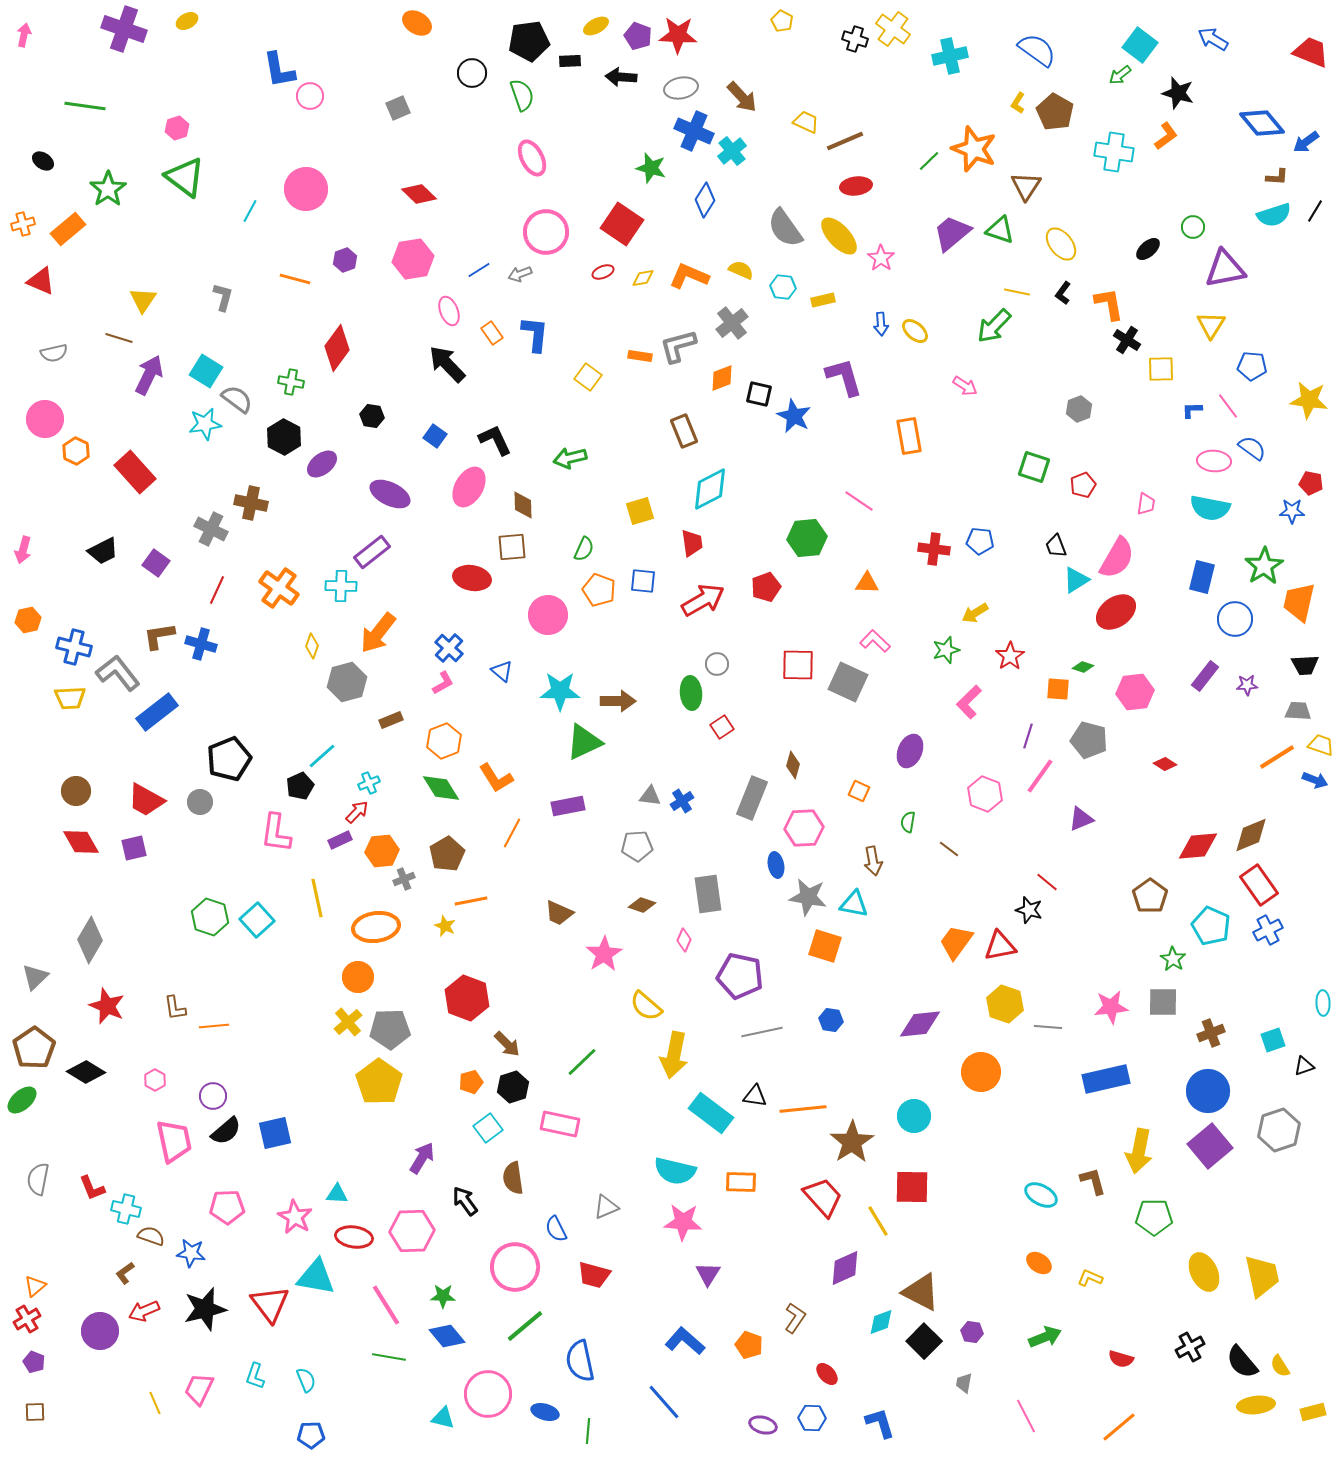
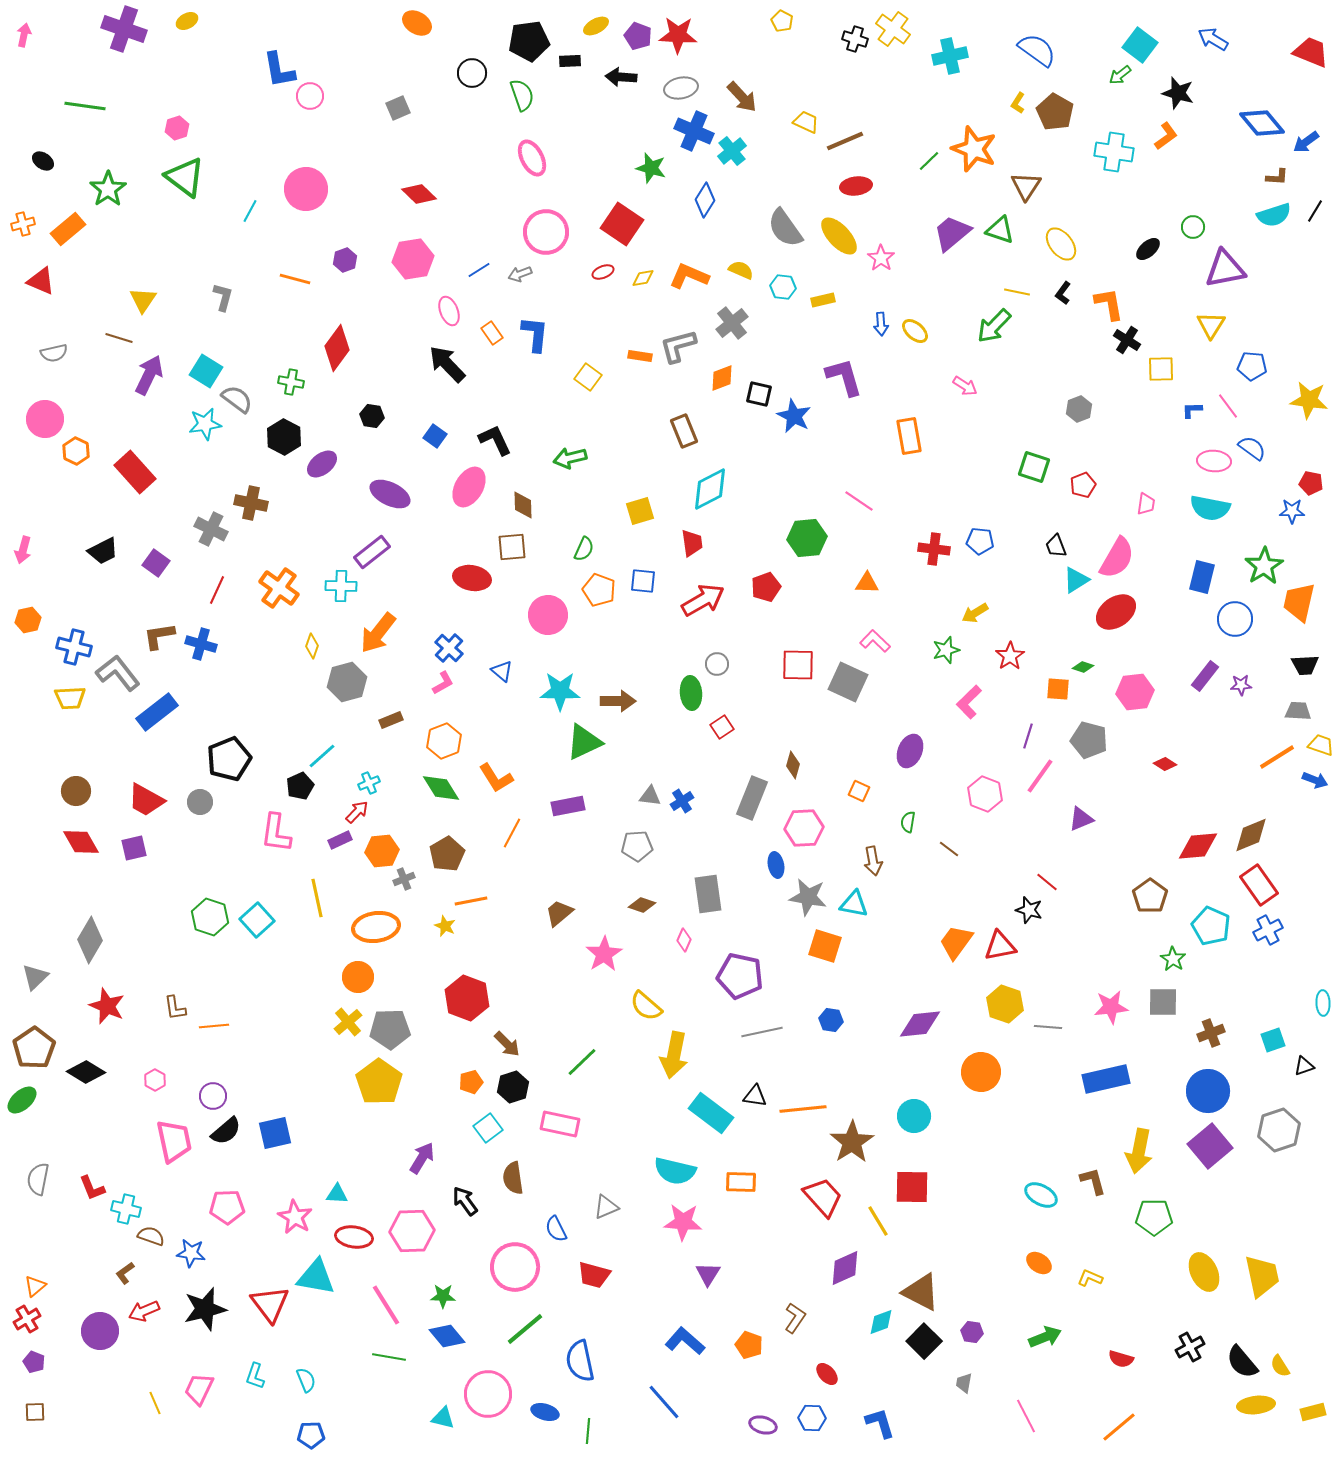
purple star at (1247, 685): moved 6 px left
brown trapezoid at (559, 913): rotated 116 degrees clockwise
green line at (525, 1326): moved 3 px down
